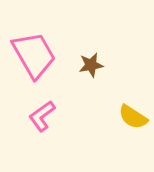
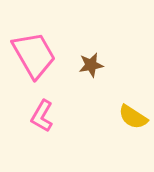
pink L-shape: rotated 24 degrees counterclockwise
